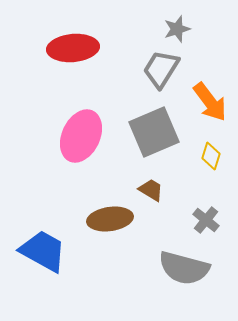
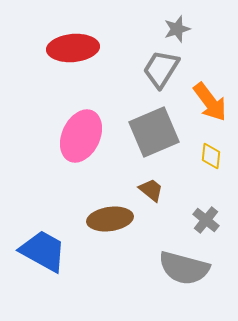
yellow diamond: rotated 12 degrees counterclockwise
brown trapezoid: rotated 8 degrees clockwise
